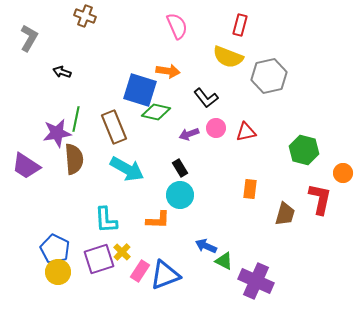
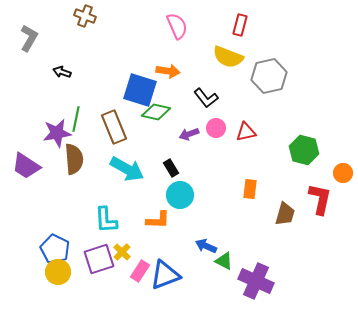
black rectangle: moved 9 px left
